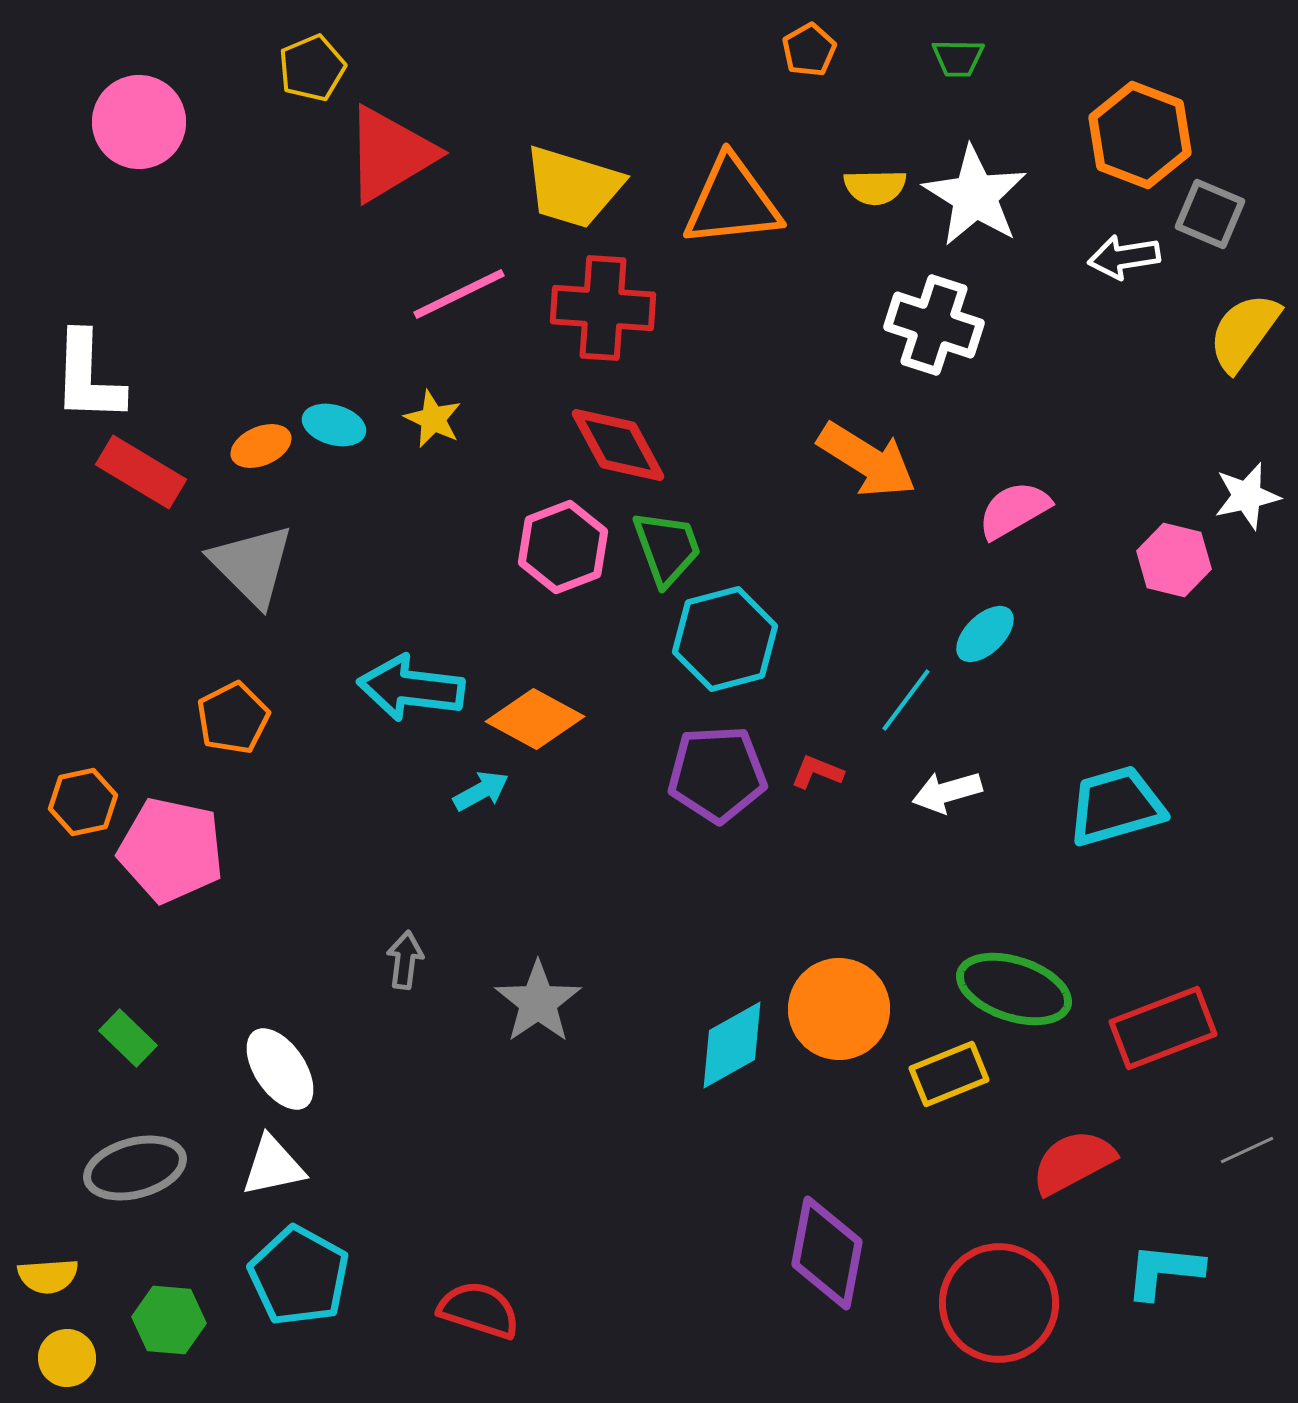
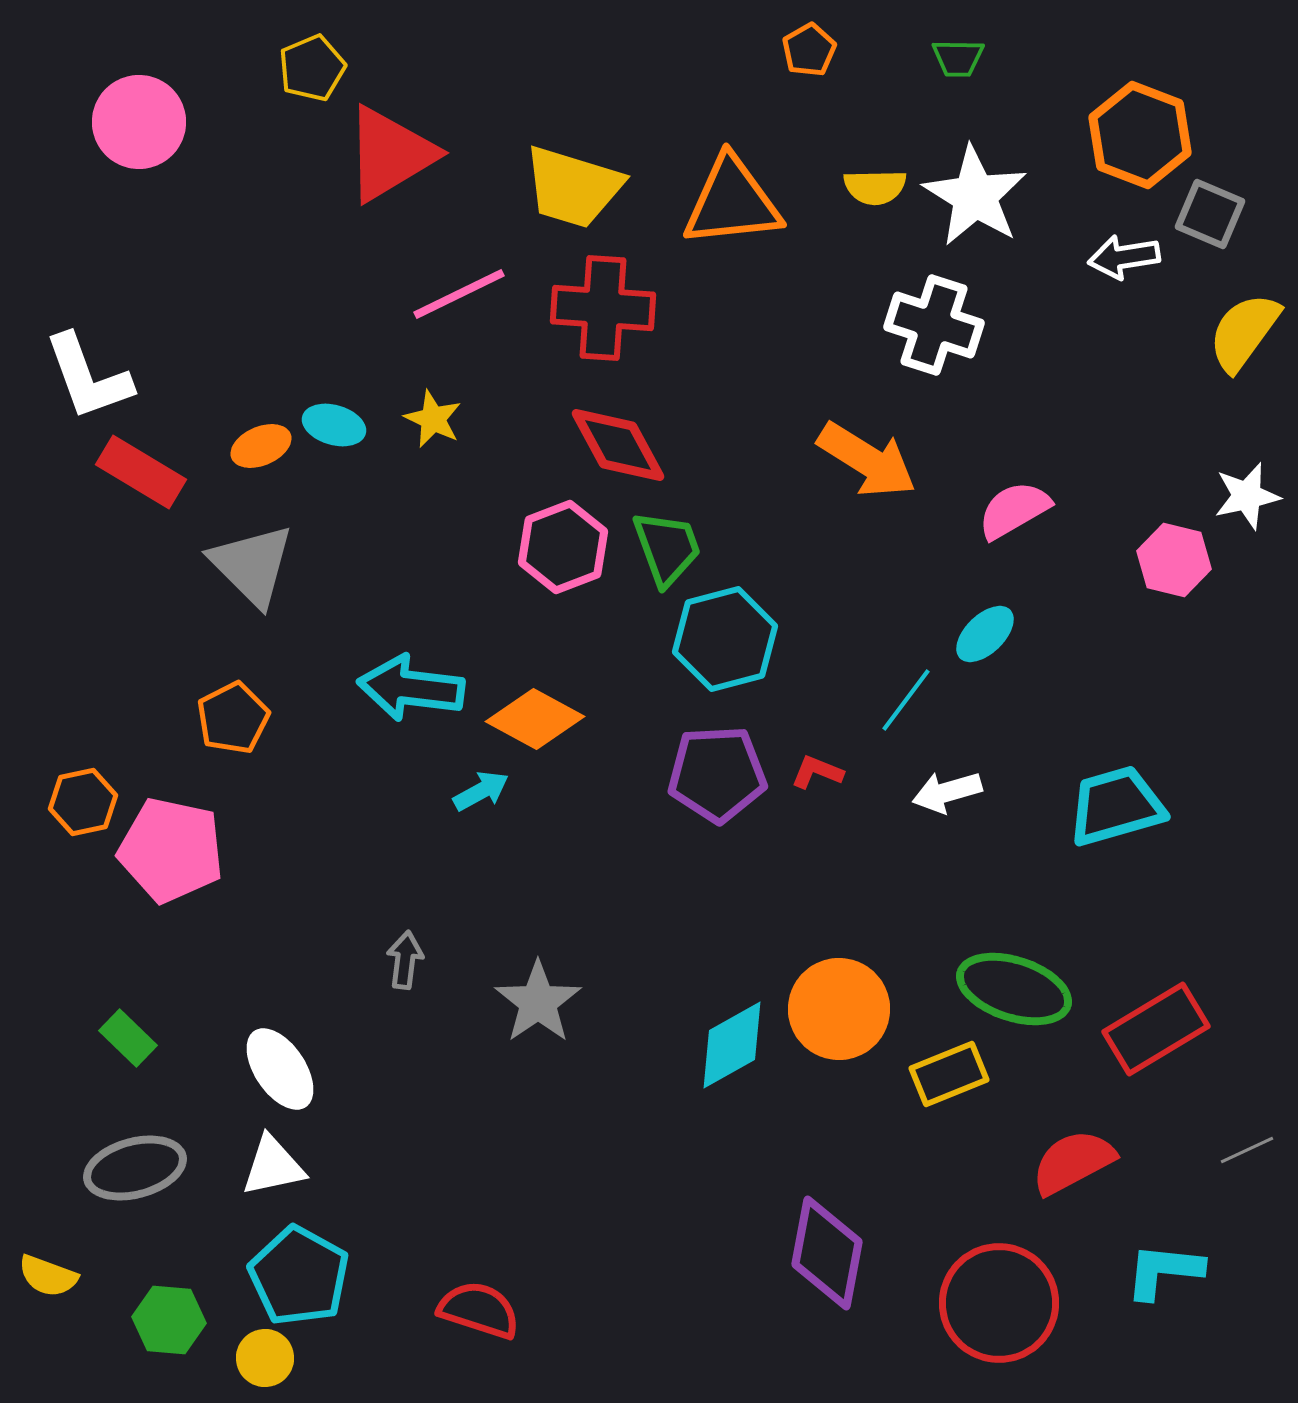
white L-shape at (88, 377): rotated 22 degrees counterclockwise
red rectangle at (1163, 1028): moved 7 px left, 1 px down; rotated 10 degrees counterclockwise
yellow semicircle at (48, 1276): rotated 24 degrees clockwise
yellow circle at (67, 1358): moved 198 px right
